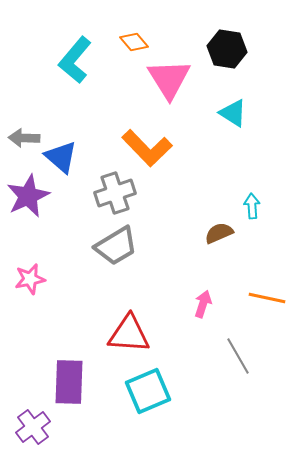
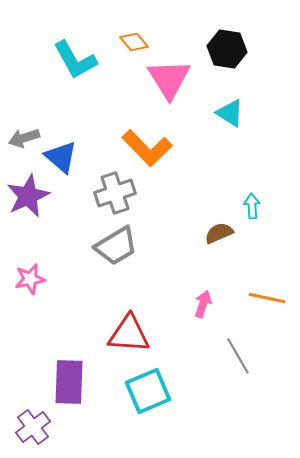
cyan L-shape: rotated 69 degrees counterclockwise
cyan triangle: moved 3 px left
gray arrow: rotated 20 degrees counterclockwise
